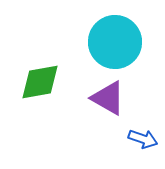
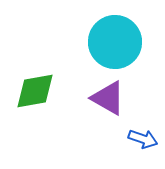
green diamond: moved 5 px left, 9 px down
